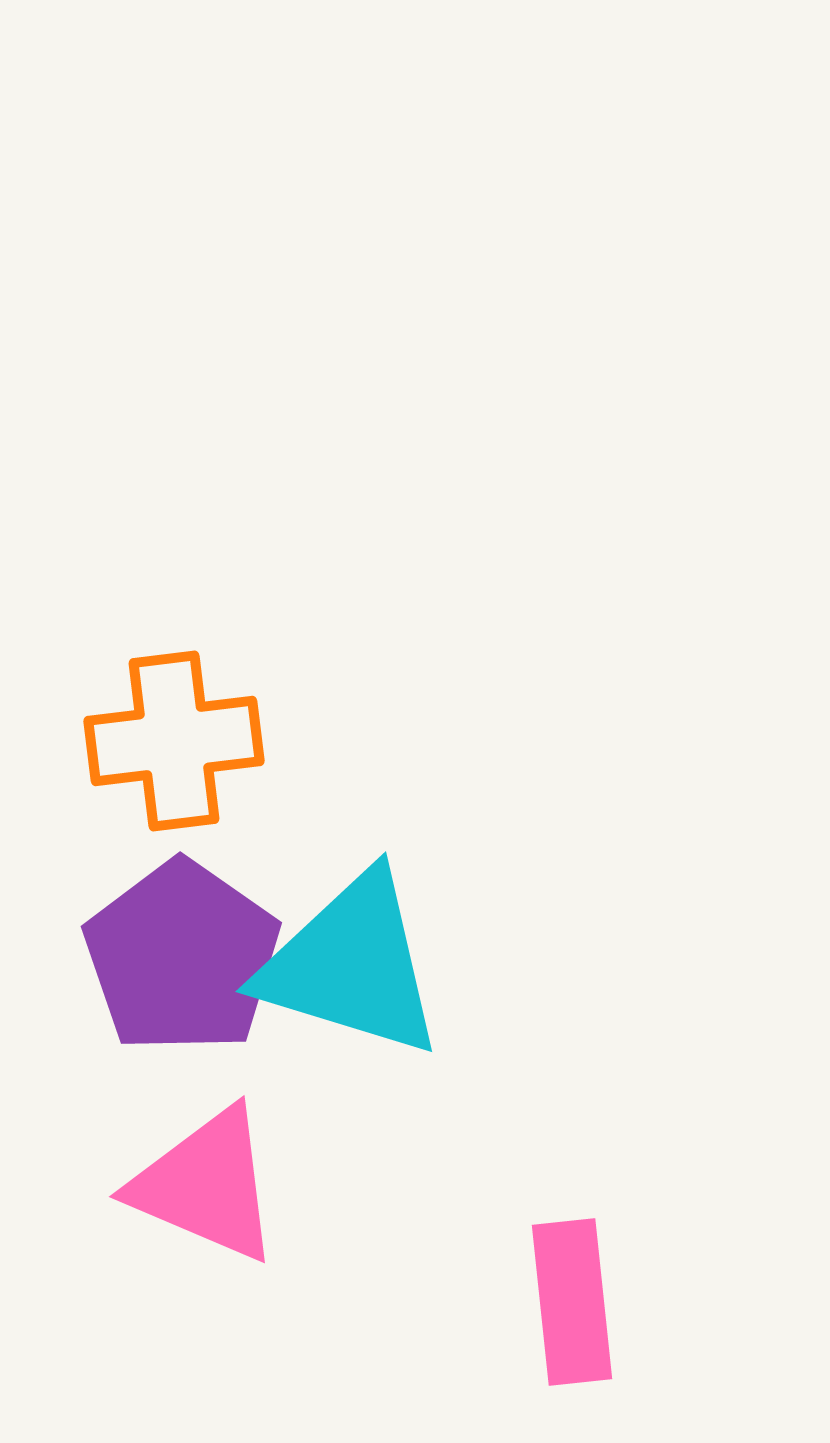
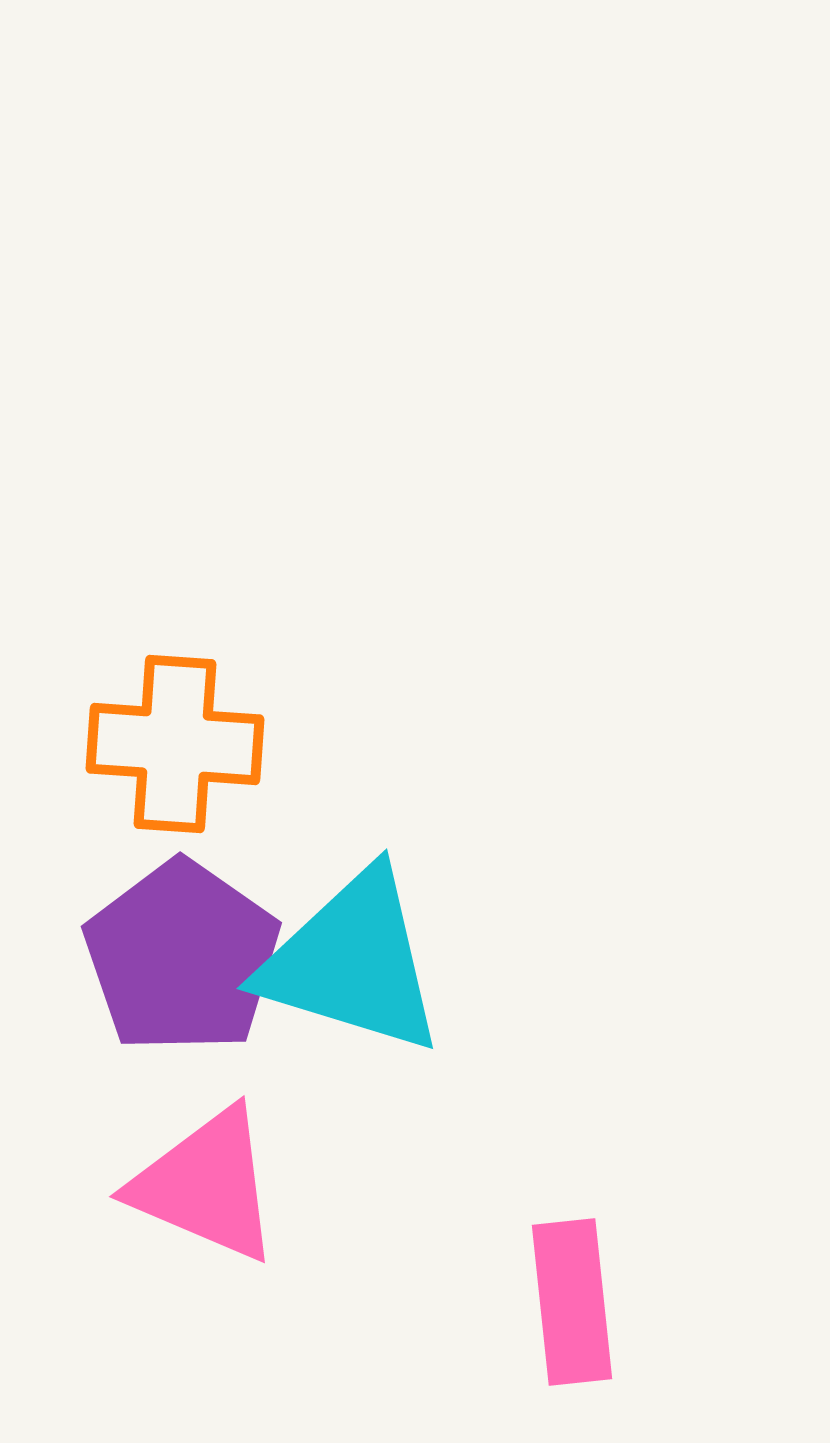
orange cross: moved 1 px right, 3 px down; rotated 11 degrees clockwise
cyan triangle: moved 1 px right, 3 px up
